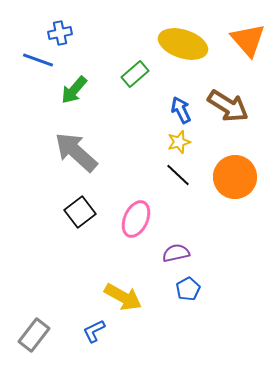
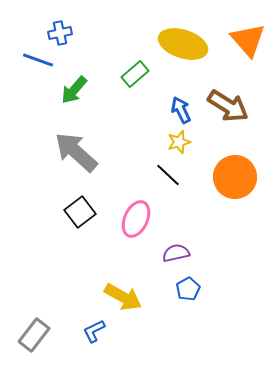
black line: moved 10 px left
